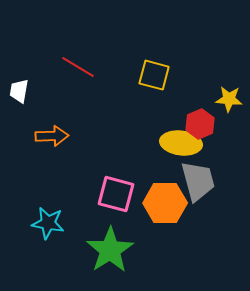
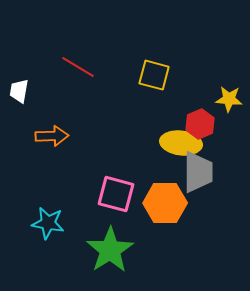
gray trapezoid: moved 9 px up; rotated 15 degrees clockwise
